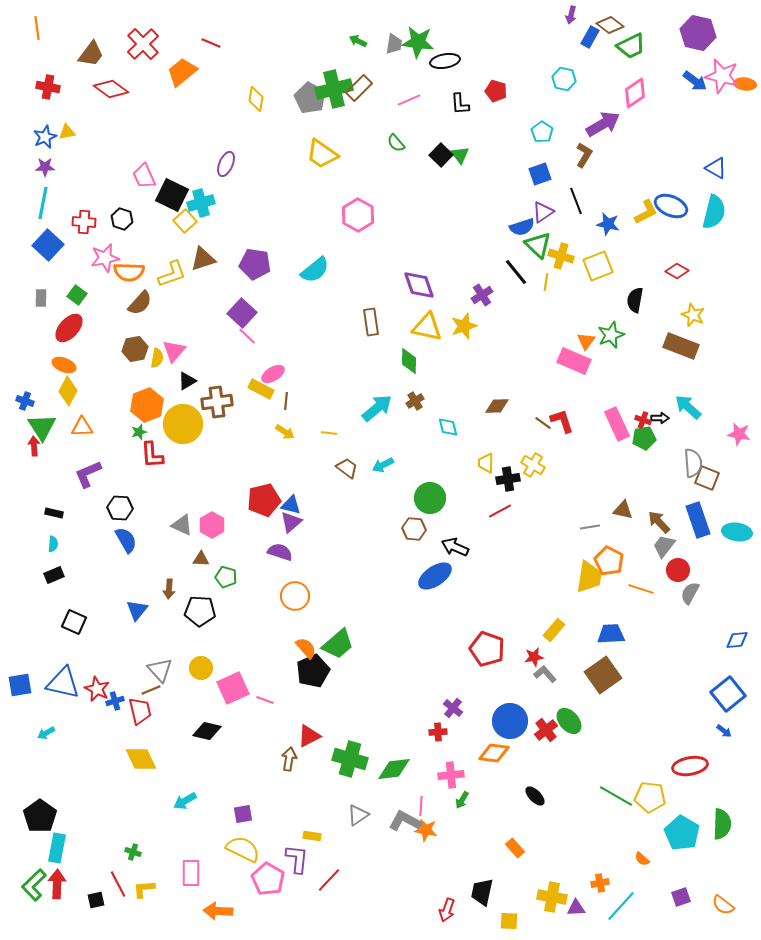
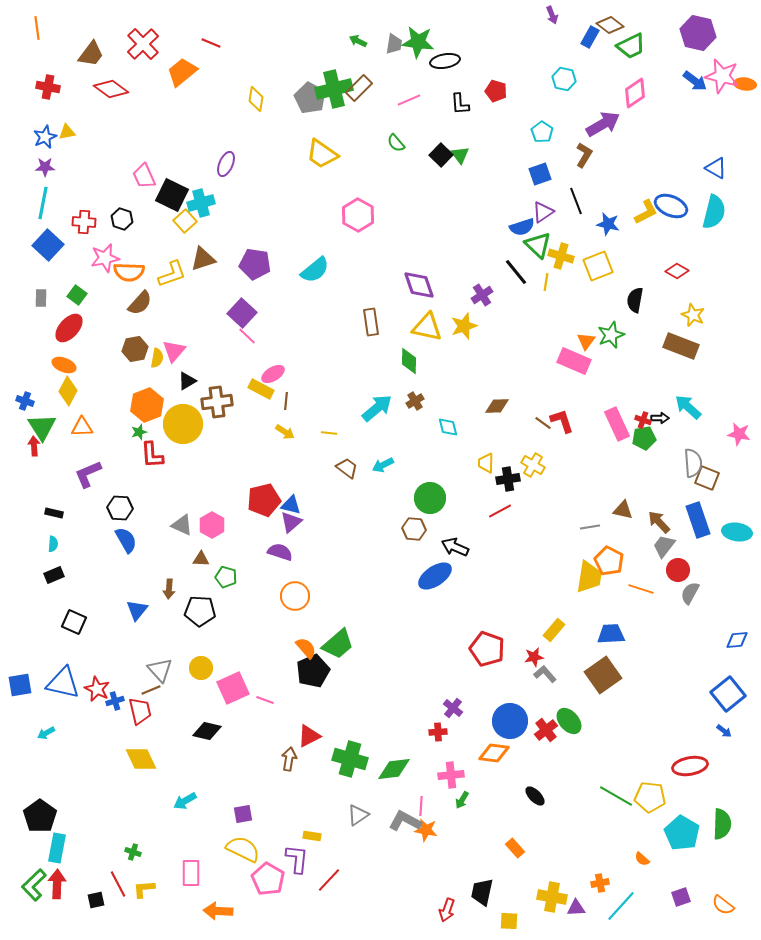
purple arrow at (571, 15): moved 19 px left; rotated 36 degrees counterclockwise
